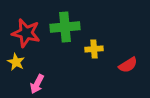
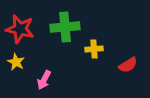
red star: moved 6 px left, 4 px up
pink arrow: moved 7 px right, 4 px up
